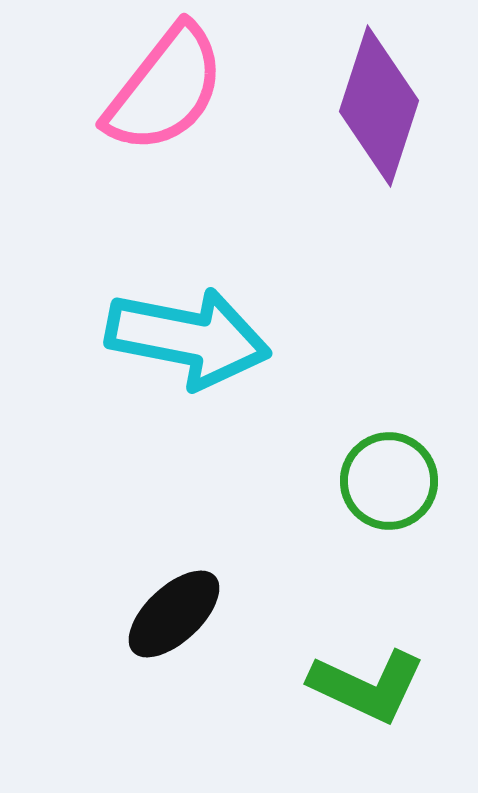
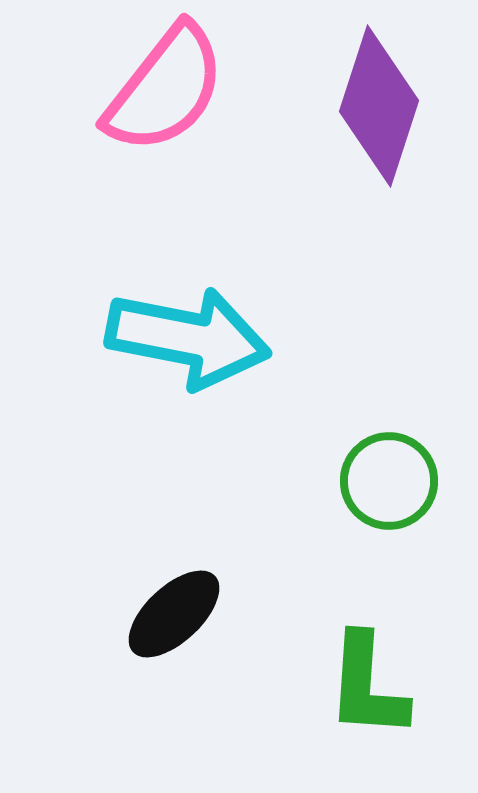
green L-shape: rotated 69 degrees clockwise
